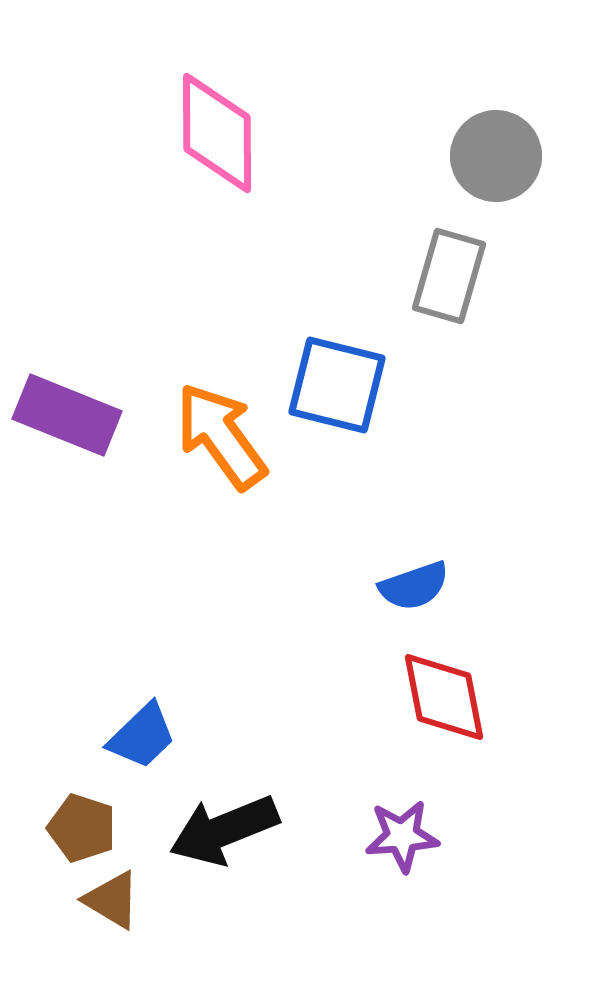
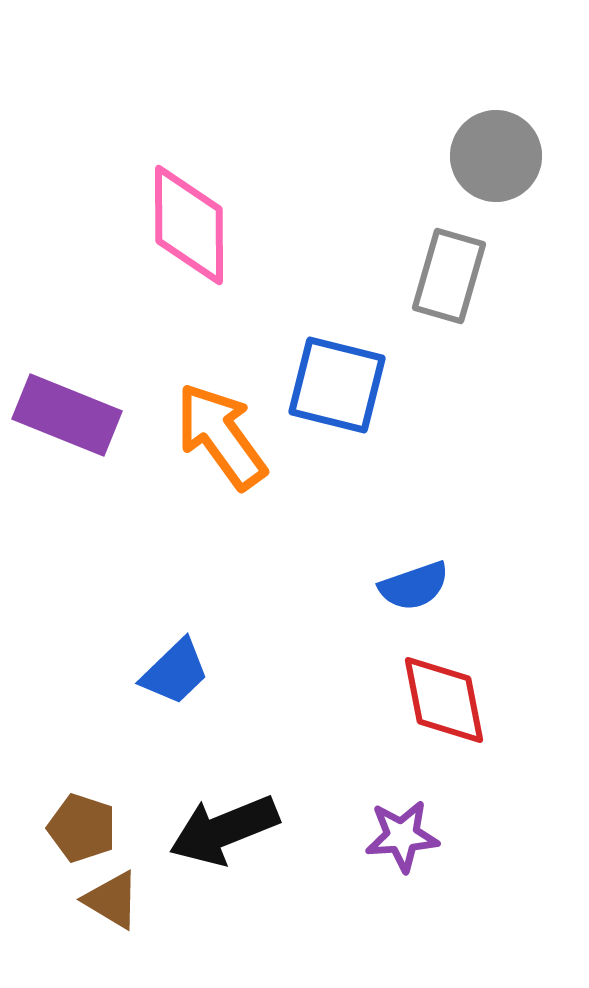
pink diamond: moved 28 px left, 92 px down
red diamond: moved 3 px down
blue trapezoid: moved 33 px right, 64 px up
